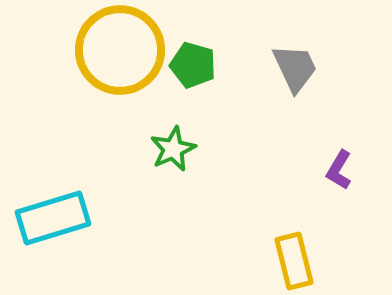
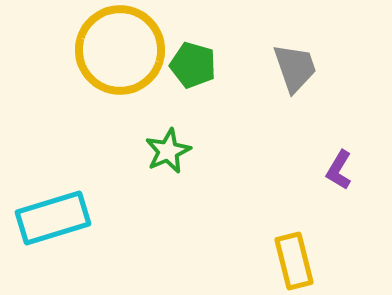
gray trapezoid: rotated 6 degrees clockwise
green star: moved 5 px left, 2 px down
